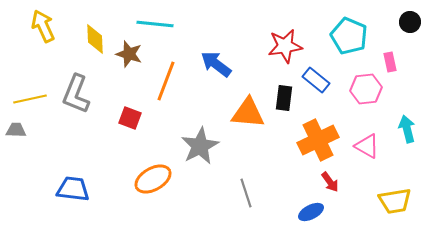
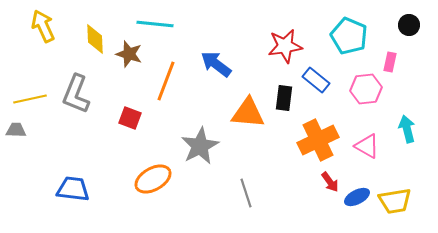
black circle: moved 1 px left, 3 px down
pink rectangle: rotated 24 degrees clockwise
blue ellipse: moved 46 px right, 15 px up
